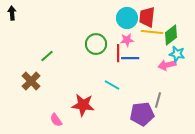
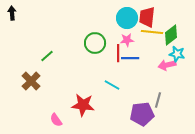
green circle: moved 1 px left, 1 px up
